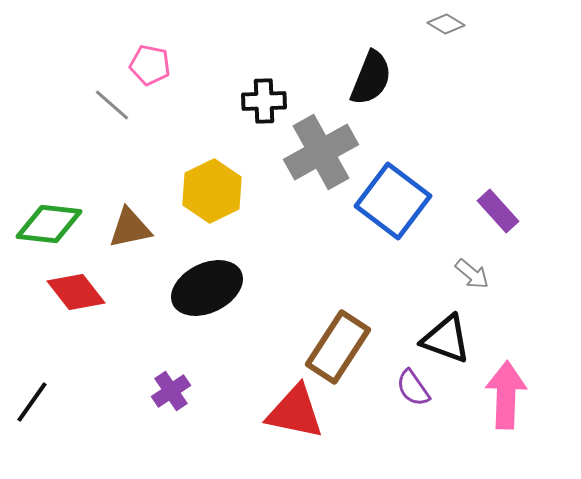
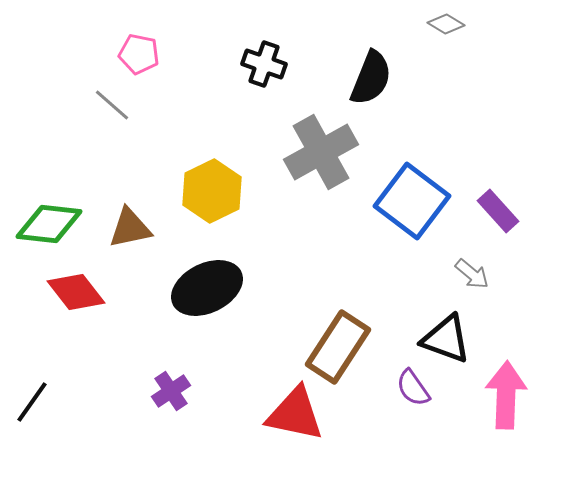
pink pentagon: moved 11 px left, 11 px up
black cross: moved 37 px up; rotated 21 degrees clockwise
blue square: moved 19 px right
red triangle: moved 2 px down
